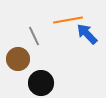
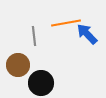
orange line: moved 2 px left, 3 px down
gray line: rotated 18 degrees clockwise
brown circle: moved 6 px down
